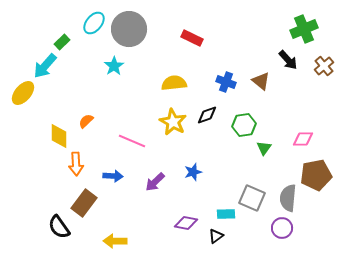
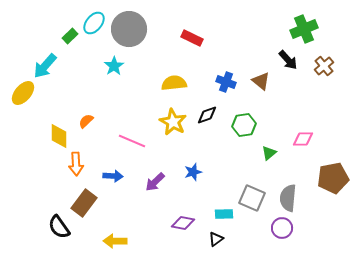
green rectangle: moved 8 px right, 6 px up
green triangle: moved 5 px right, 5 px down; rotated 14 degrees clockwise
brown pentagon: moved 17 px right, 3 px down
cyan rectangle: moved 2 px left
purple diamond: moved 3 px left
black triangle: moved 3 px down
